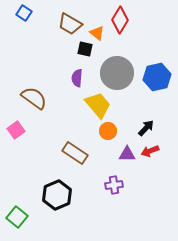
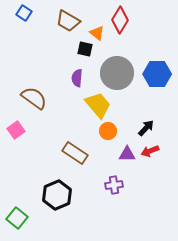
brown trapezoid: moved 2 px left, 3 px up
blue hexagon: moved 3 px up; rotated 12 degrees clockwise
green square: moved 1 px down
